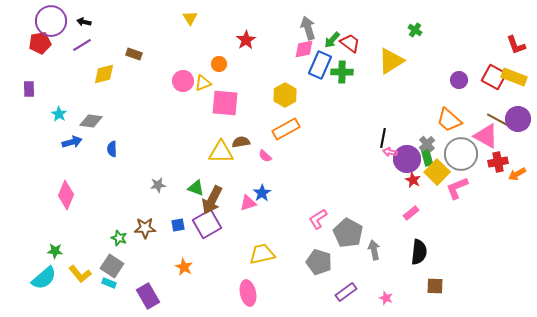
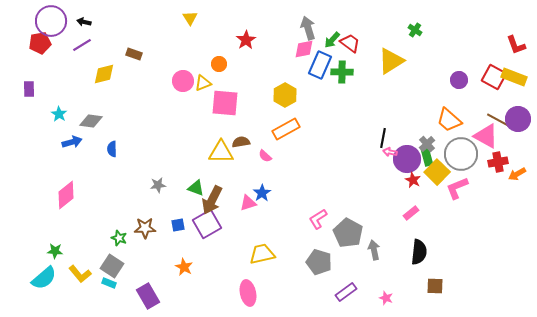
pink diamond at (66, 195): rotated 28 degrees clockwise
